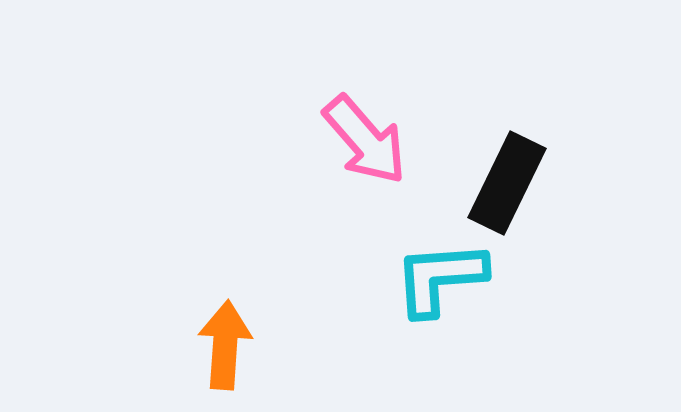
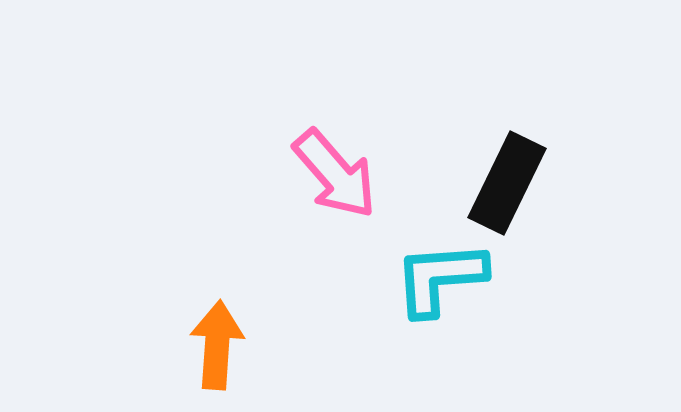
pink arrow: moved 30 px left, 34 px down
orange arrow: moved 8 px left
